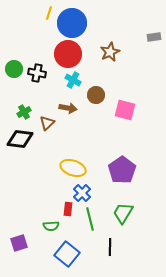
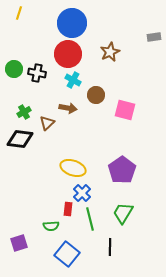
yellow line: moved 30 px left
